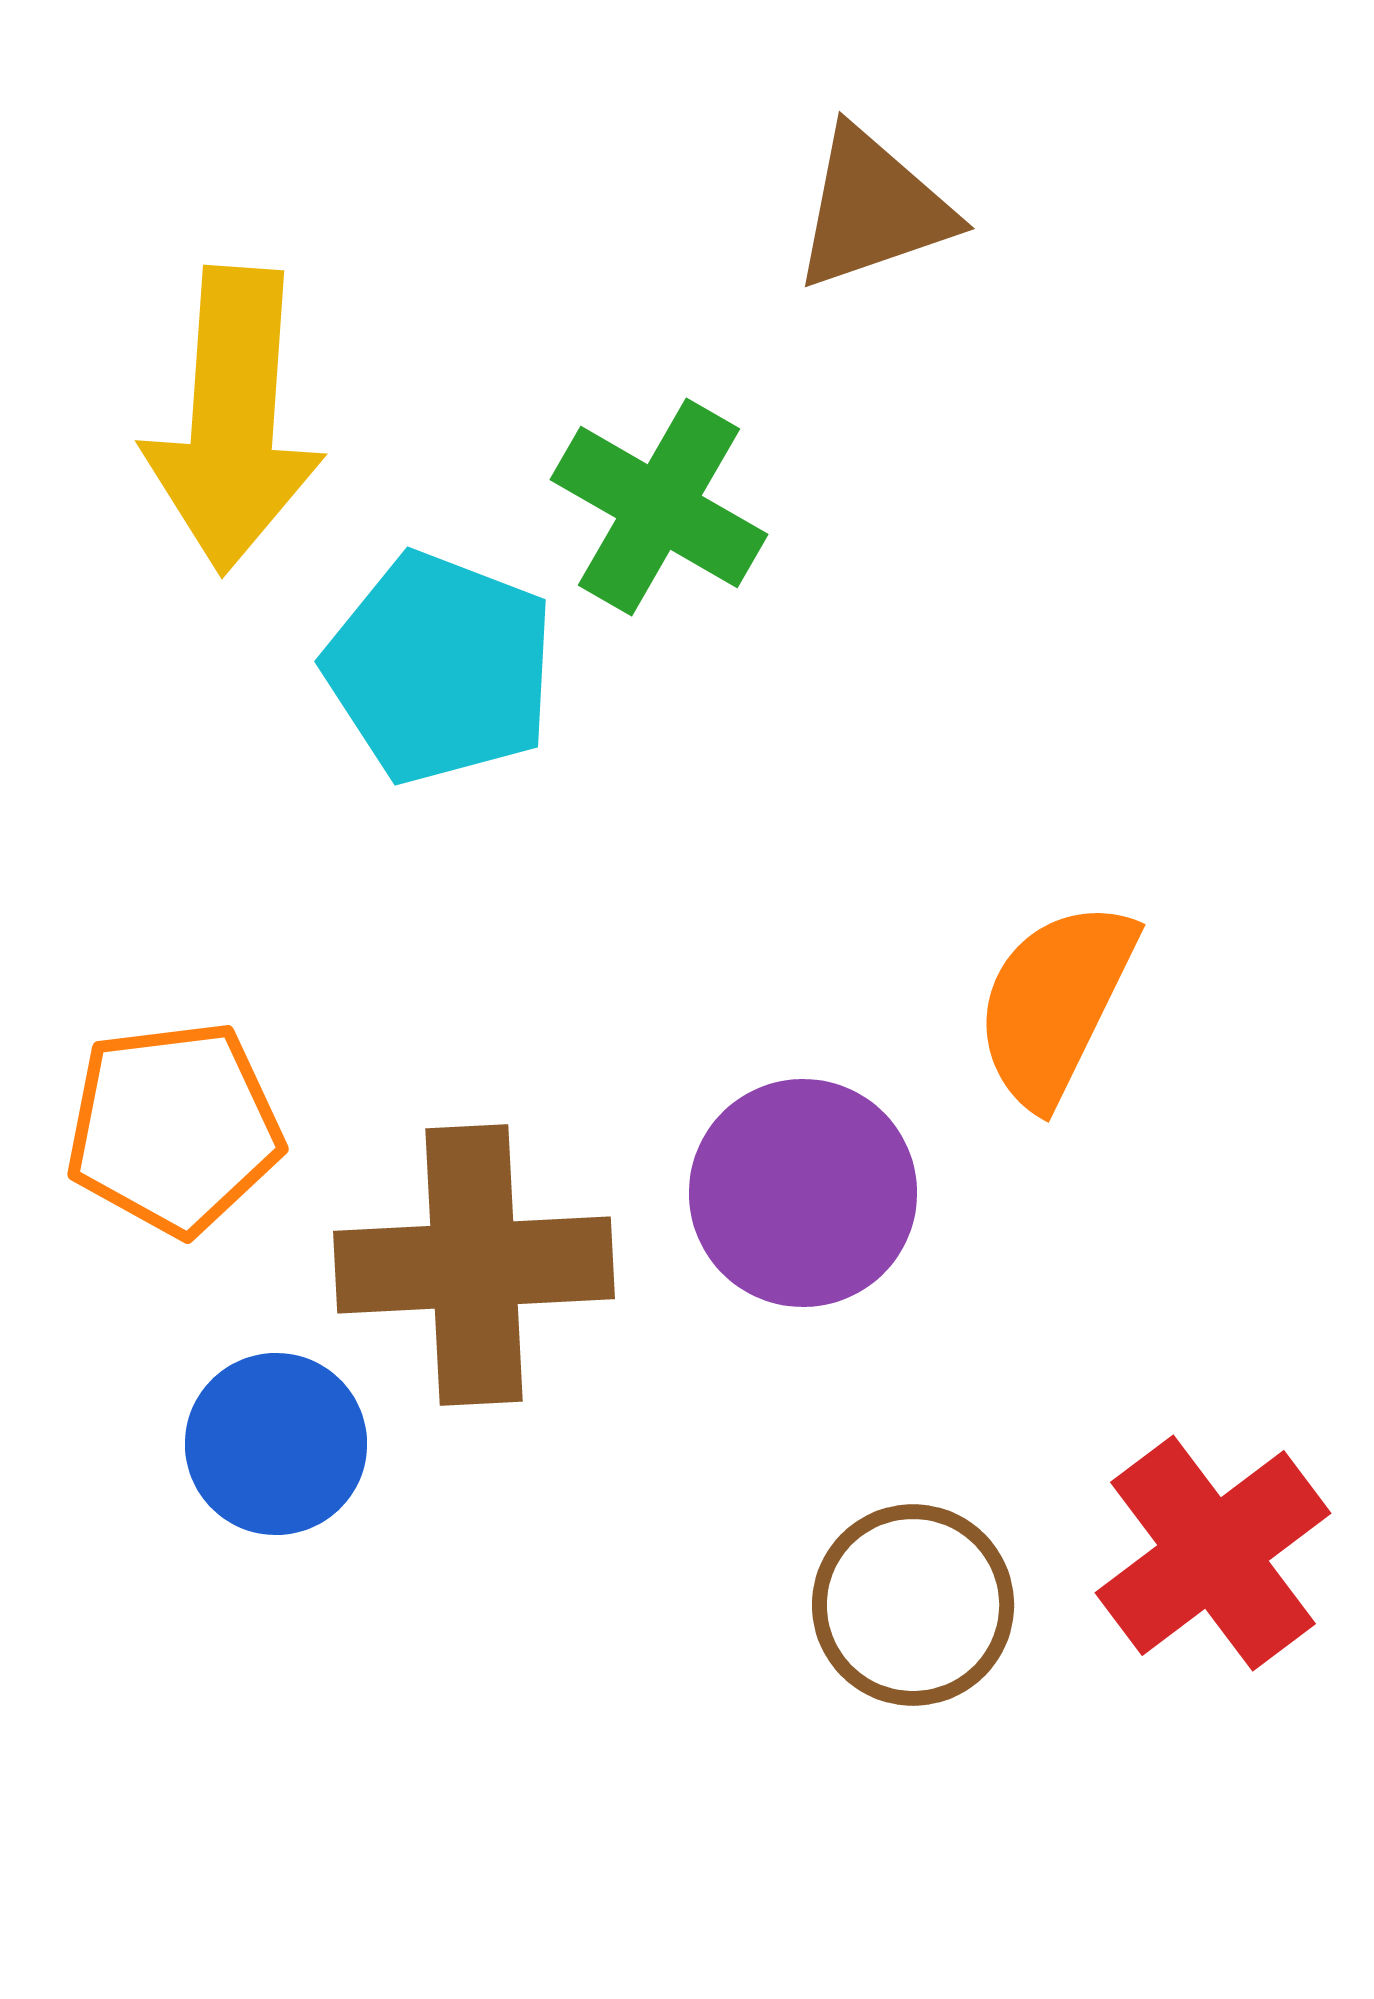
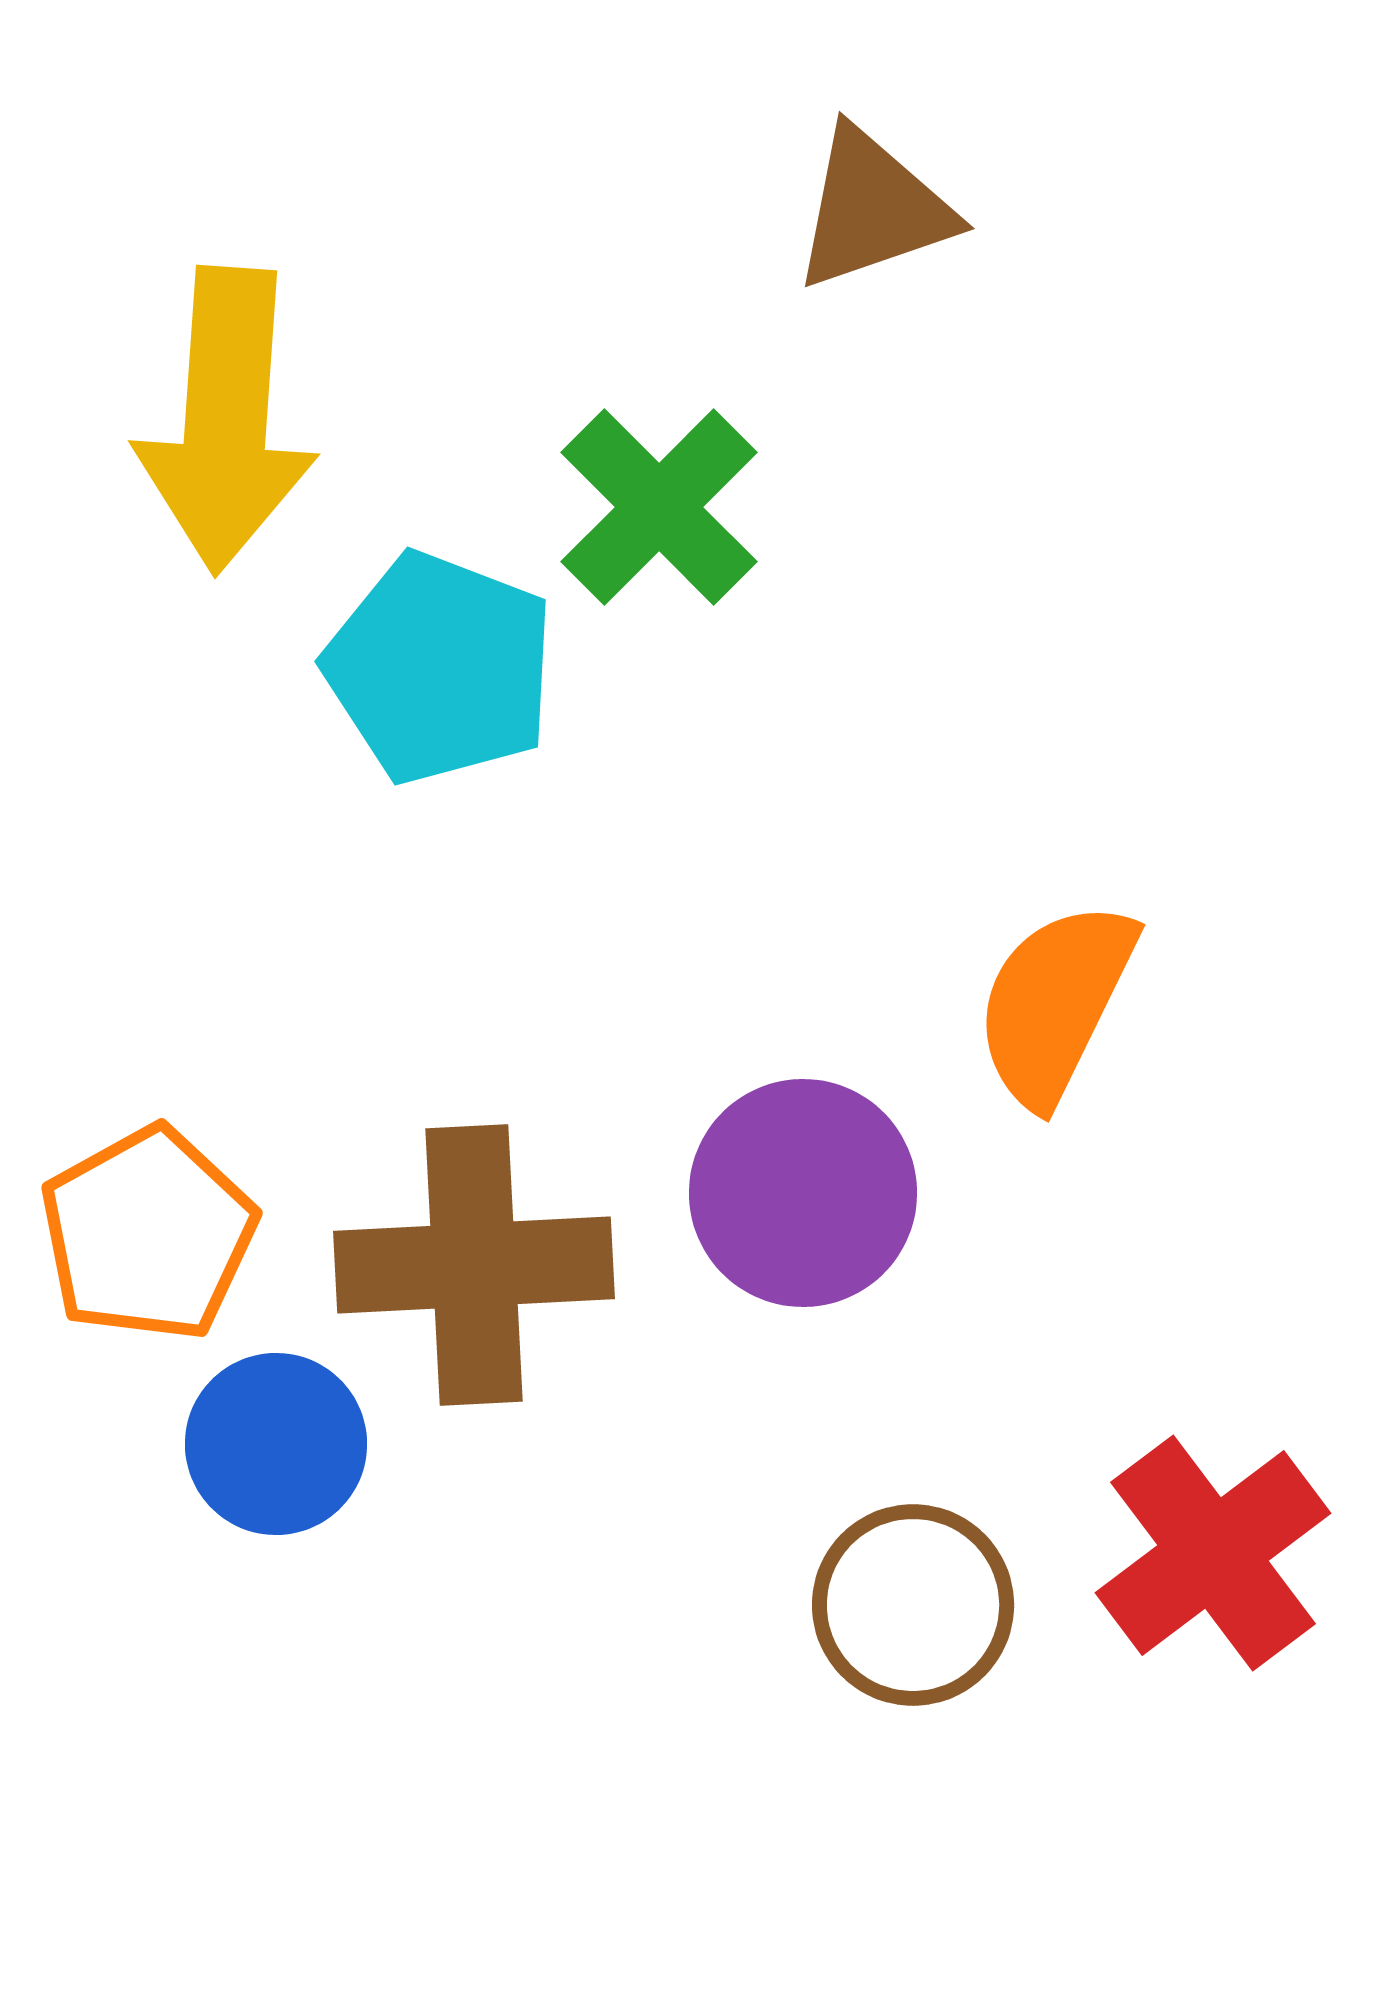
yellow arrow: moved 7 px left
green cross: rotated 15 degrees clockwise
orange pentagon: moved 26 px left, 106 px down; rotated 22 degrees counterclockwise
